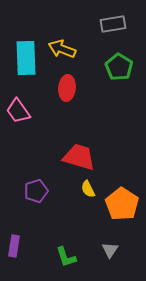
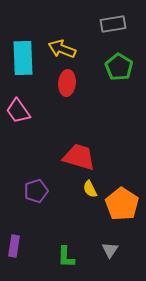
cyan rectangle: moved 3 px left
red ellipse: moved 5 px up
yellow semicircle: moved 2 px right
green L-shape: rotated 20 degrees clockwise
